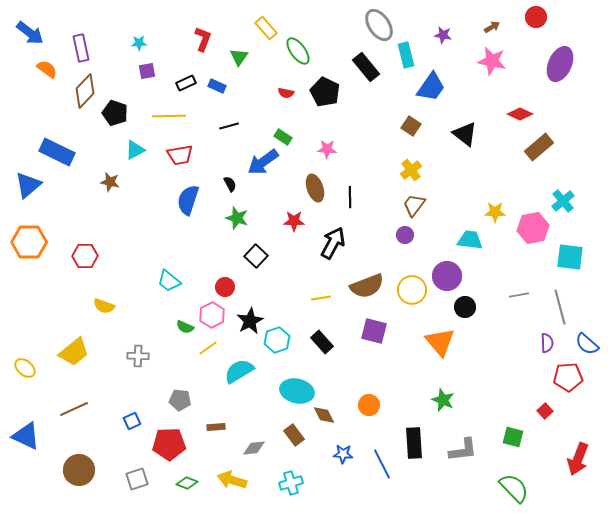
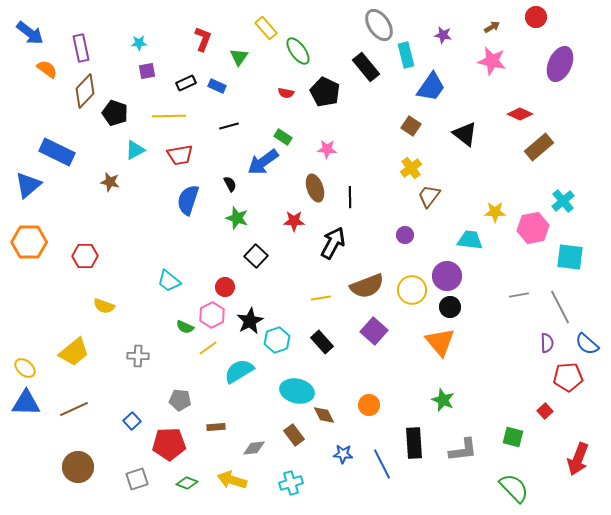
yellow cross at (411, 170): moved 2 px up
brown trapezoid at (414, 205): moved 15 px right, 9 px up
black circle at (465, 307): moved 15 px left
gray line at (560, 307): rotated 12 degrees counterclockwise
purple square at (374, 331): rotated 28 degrees clockwise
blue square at (132, 421): rotated 18 degrees counterclockwise
blue triangle at (26, 436): moved 33 px up; rotated 24 degrees counterclockwise
brown circle at (79, 470): moved 1 px left, 3 px up
